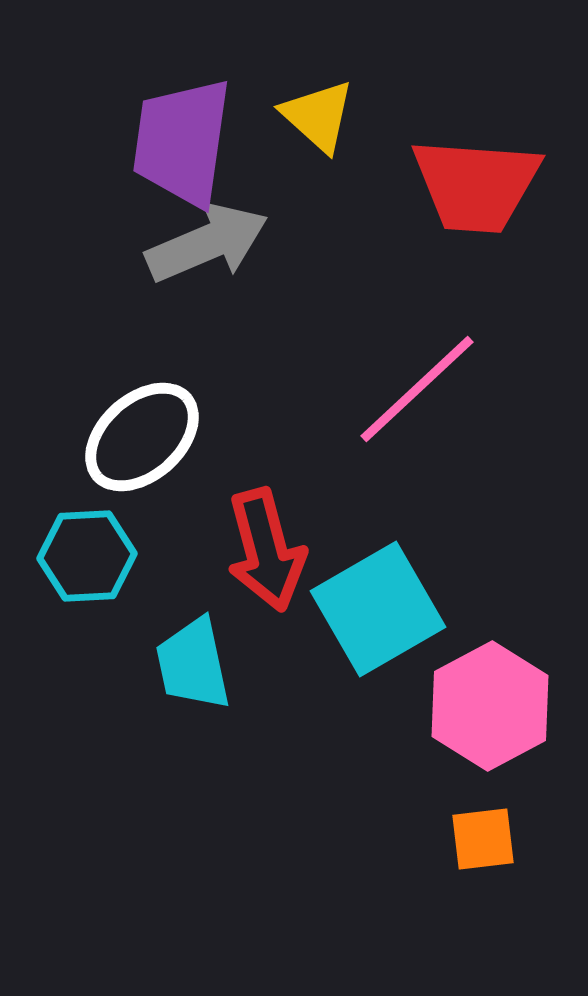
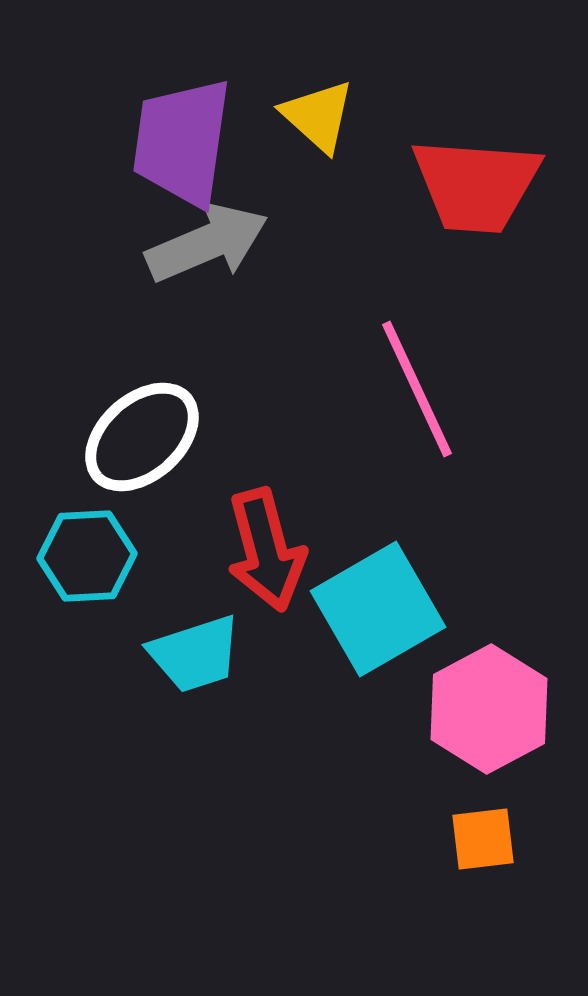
pink line: rotated 72 degrees counterclockwise
cyan trapezoid: moved 2 px right, 10 px up; rotated 96 degrees counterclockwise
pink hexagon: moved 1 px left, 3 px down
